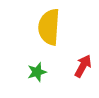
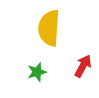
yellow semicircle: moved 1 px down
